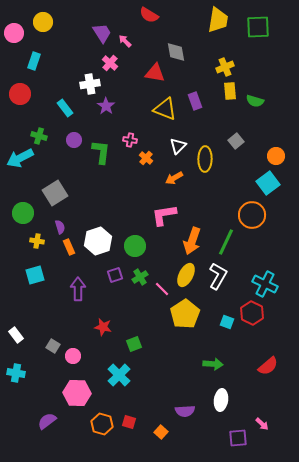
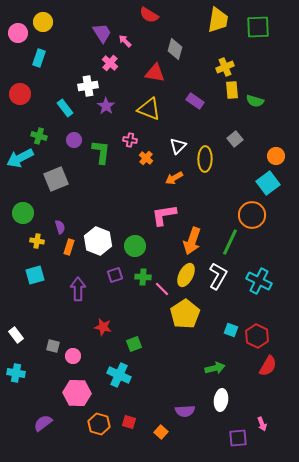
pink circle at (14, 33): moved 4 px right
gray diamond at (176, 52): moved 1 px left, 3 px up; rotated 25 degrees clockwise
cyan rectangle at (34, 61): moved 5 px right, 3 px up
white cross at (90, 84): moved 2 px left, 2 px down
yellow rectangle at (230, 91): moved 2 px right, 1 px up
purple rectangle at (195, 101): rotated 36 degrees counterclockwise
yellow triangle at (165, 109): moved 16 px left
gray square at (236, 141): moved 1 px left, 2 px up
gray square at (55, 193): moved 1 px right, 14 px up; rotated 10 degrees clockwise
white hexagon at (98, 241): rotated 20 degrees counterclockwise
green line at (226, 242): moved 4 px right
orange rectangle at (69, 247): rotated 42 degrees clockwise
green cross at (140, 277): moved 3 px right; rotated 35 degrees clockwise
cyan cross at (265, 284): moved 6 px left, 3 px up
red hexagon at (252, 313): moved 5 px right, 23 px down
cyan square at (227, 322): moved 4 px right, 8 px down
gray square at (53, 346): rotated 16 degrees counterclockwise
green arrow at (213, 364): moved 2 px right, 4 px down; rotated 18 degrees counterclockwise
red semicircle at (268, 366): rotated 20 degrees counterclockwise
cyan cross at (119, 375): rotated 20 degrees counterclockwise
purple semicircle at (47, 421): moved 4 px left, 2 px down
orange hexagon at (102, 424): moved 3 px left
pink arrow at (262, 424): rotated 24 degrees clockwise
